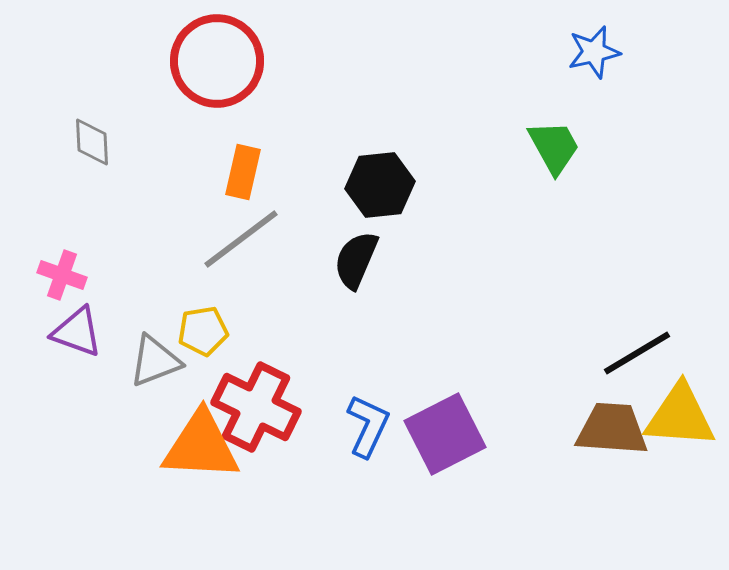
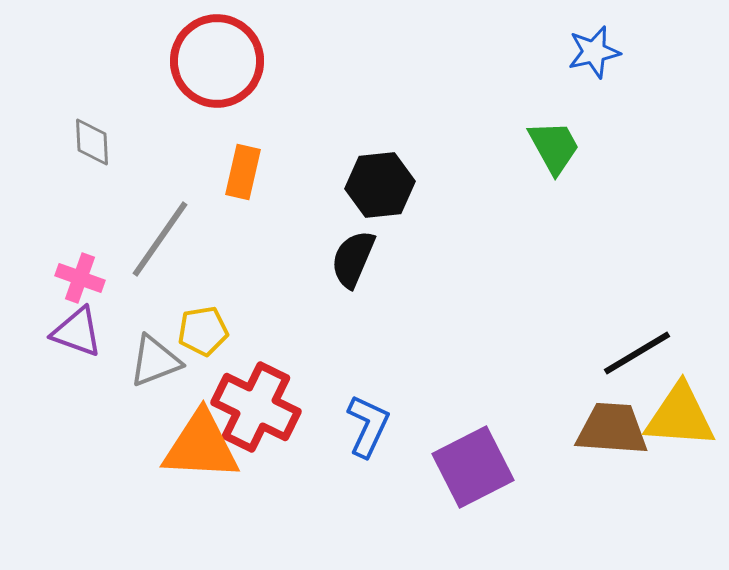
gray line: moved 81 px left; rotated 18 degrees counterclockwise
black semicircle: moved 3 px left, 1 px up
pink cross: moved 18 px right, 3 px down
purple square: moved 28 px right, 33 px down
